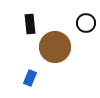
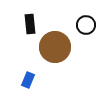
black circle: moved 2 px down
blue rectangle: moved 2 px left, 2 px down
